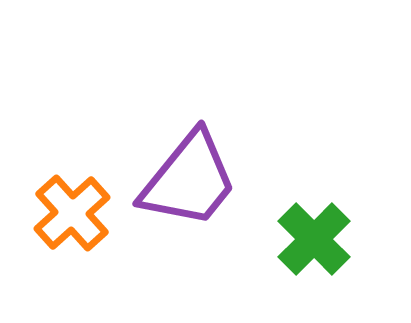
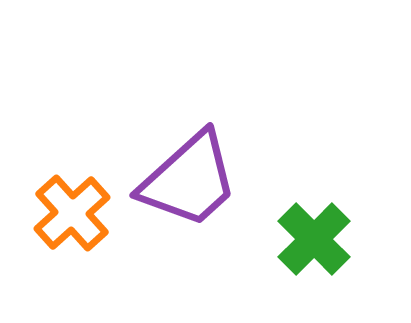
purple trapezoid: rotated 9 degrees clockwise
